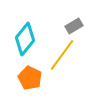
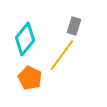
gray rectangle: rotated 42 degrees counterclockwise
